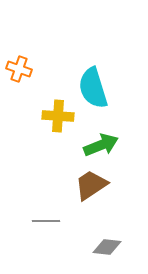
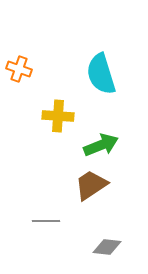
cyan semicircle: moved 8 px right, 14 px up
